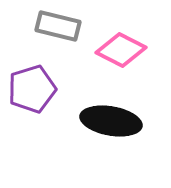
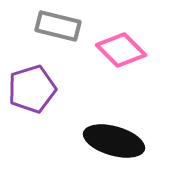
pink diamond: rotated 18 degrees clockwise
black ellipse: moved 3 px right, 20 px down; rotated 6 degrees clockwise
